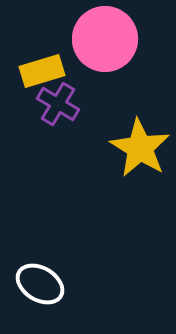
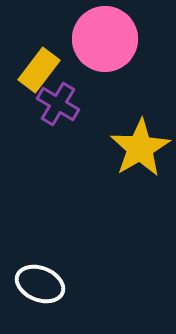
yellow rectangle: moved 3 px left, 1 px up; rotated 36 degrees counterclockwise
yellow star: rotated 10 degrees clockwise
white ellipse: rotated 9 degrees counterclockwise
